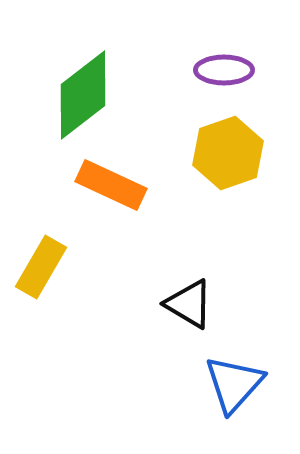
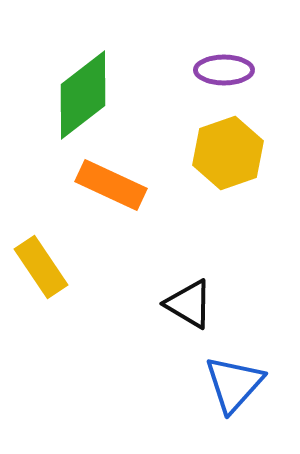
yellow rectangle: rotated 64 degrees counterclockwise
